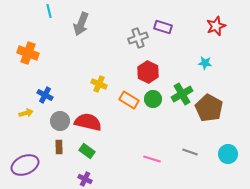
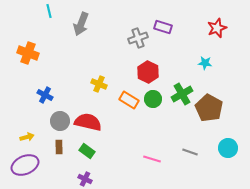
red star: moved 1 px right, 2 px down
yellow arrow: moved 1 px right, 24 px down
cyan circle: moved 6 px up
